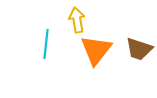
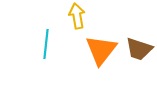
yellow arrow: moved 4 px up
orange triangle: moved 5 px right
